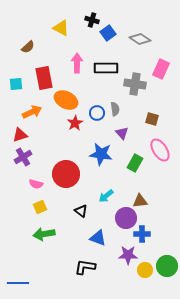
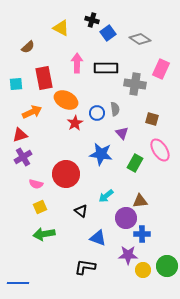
yellow circle: moved 2 px left
